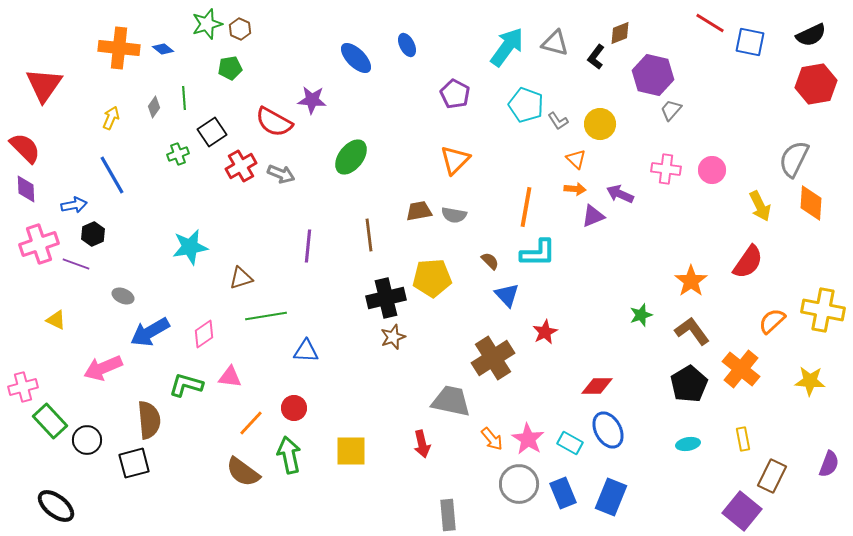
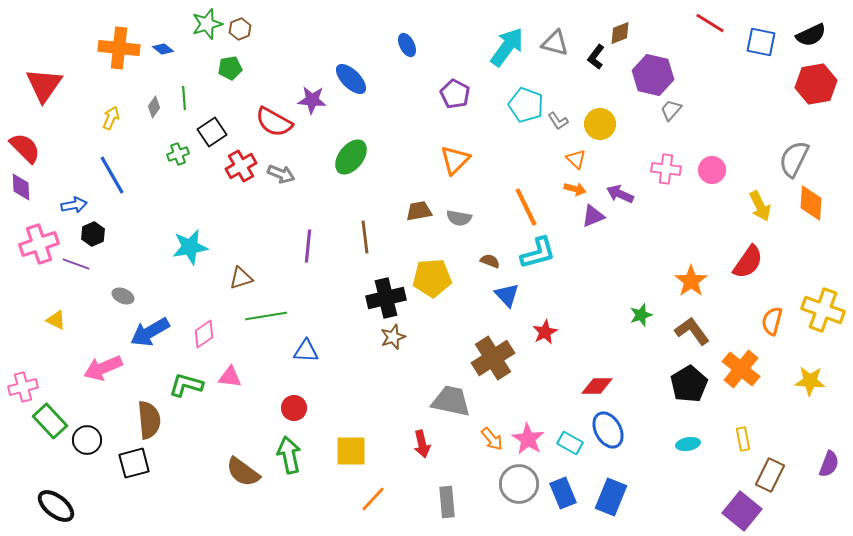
brown hexagon at (240, 29): rotated 15 degrees clockwise
blue square at (750, 42): moved 11 px right
blue ellipse at (356, 58): moved 5 px left, 21 px down
purple diamond at (26, 189): moved 5 px left, 2 px up
orange arrow at (575, 189): rotated 10 degrees clockwise
orange line at (526, 207): rotated 36 degrees counterclockwise
gray semicircle at (454, 215): moved 5 px right, 3 px down
brown line at (369, 235): moved 4 px left, 2 px down
cyan L-shape at (538, 253): rotated 15 degrees counterclockwise
brown semicircle at (490, 261): rotated 24 degrees counterclockwise
yellow cross at (823, 310): rotated 9 degrees clockwise
orange semicircle at (772, 321): rotated 32 degrees counterclockwise
orange line at (251, 423): moved 122 px right, 76 px down
brown rectangle at (772, 476): moved 2 px left, 1 px up
gray rectangle at (448, 515): moved 1 px left, 13 px up
